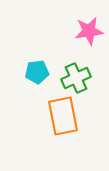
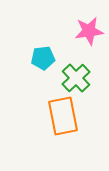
cyan pentagon: moved 6 px right, 14 px up
green cross: rotated 20 degrees counterclockwise
